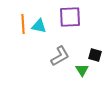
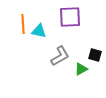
cyan triangle: moved 5 px down
green triangle: moved 1 px left, 1 px up; rotated 32 degrees clockwise
